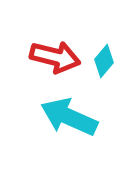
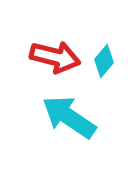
cyan arrow: rotated 10 degrees clockwise
